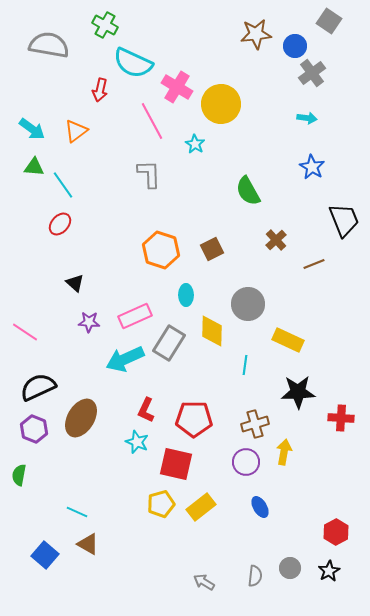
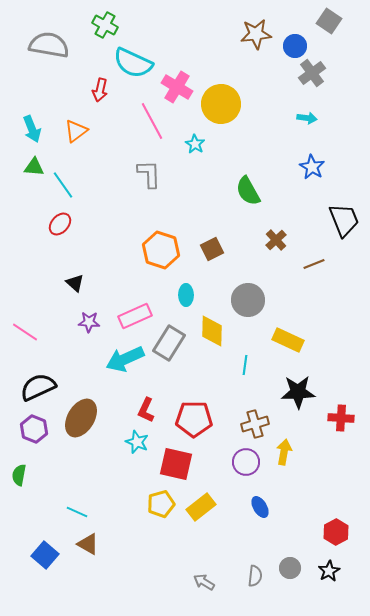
cyan arrow at (32, 129): rotated 32 degrees clockwise
gray circle at (248, 304): moved 4 px up
